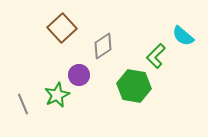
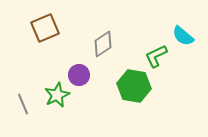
brown square: moved 17 px left; rotated 20 degrees clockwise
gray diamond: moved 2 px up
green L-shape: rotated 20 degrees clockwise
